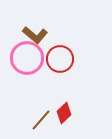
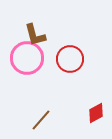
brown L-shape: rotated 35 degrees clockwise
red circle: moved 10 px right
red diamond: moved 32 px right; rotated 15 degrees clockwise
